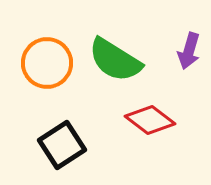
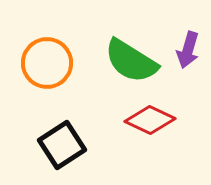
purple arrow: moved 1 px left, 1 px up
green semicircle: moved 16 px right, 1 px down
red diamond: rotated 12 degrees counterclockwise
